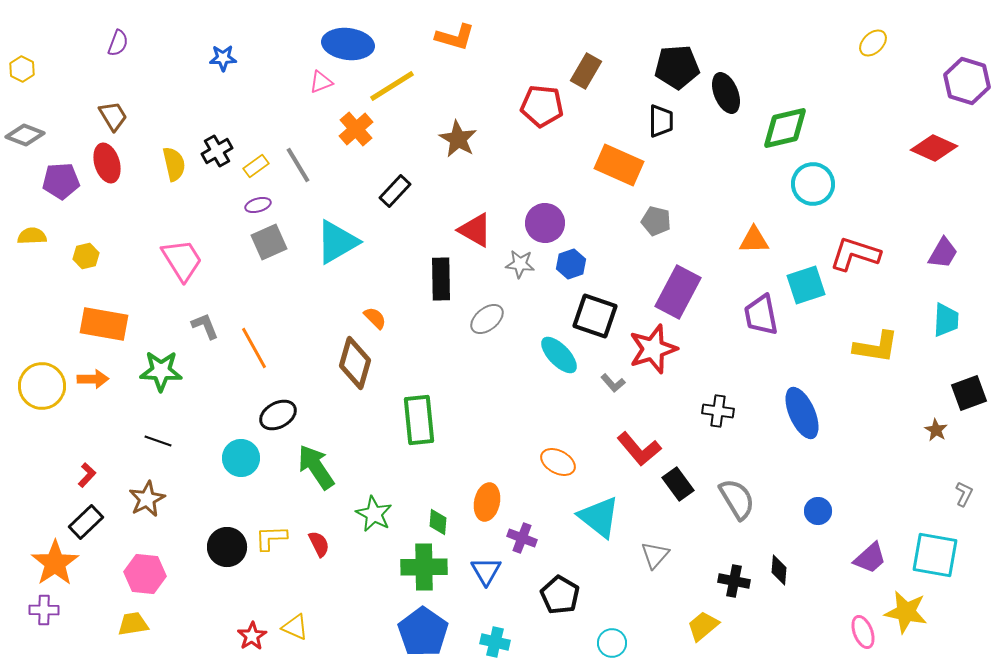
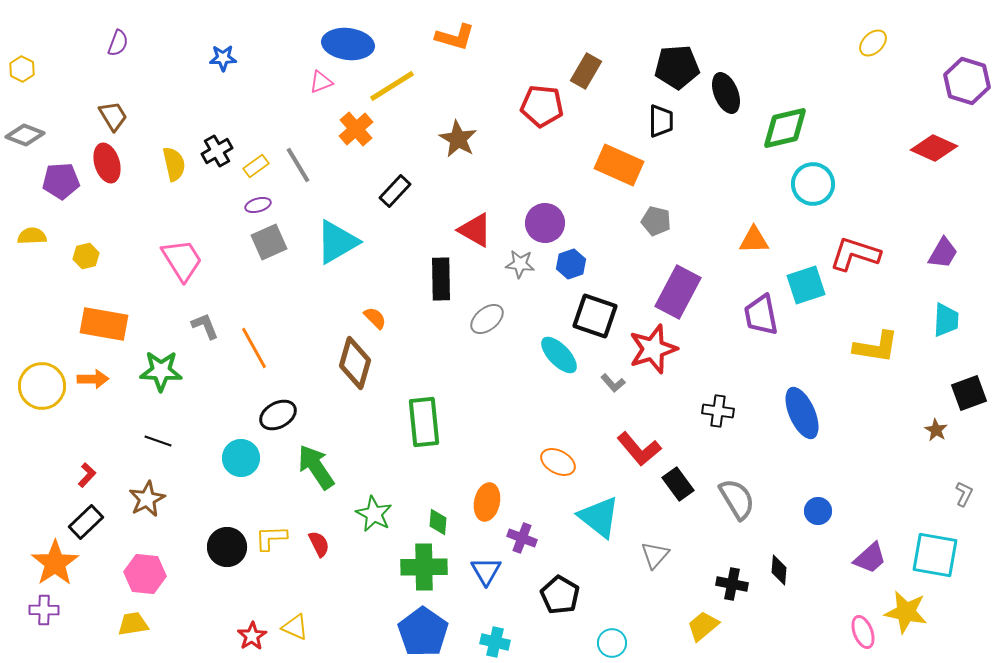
green rectangle at (419, 420): moved 5 px right, 2 px down
black cross at (734, 581): moved 2 px left, 3 px down
